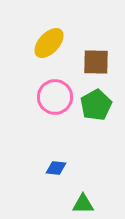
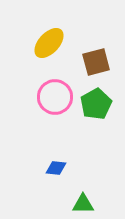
brown square: rotated 16 degrees counterclockwise
green pentagon: moved 1 px up
